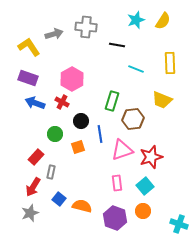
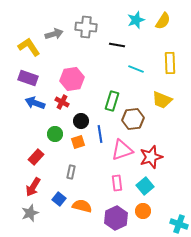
pink hexagon: rotated 20 degrees clockwise
orange square: moved 5 px up
gray rectangle: moved 20 px right
purple hexagon: moved 1 px right; rotated 15 degrees clockwise
